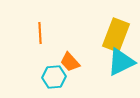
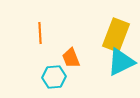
orange trapezoid: moved 1 px right, 4 px up; rotated 20 degrees clockwise
